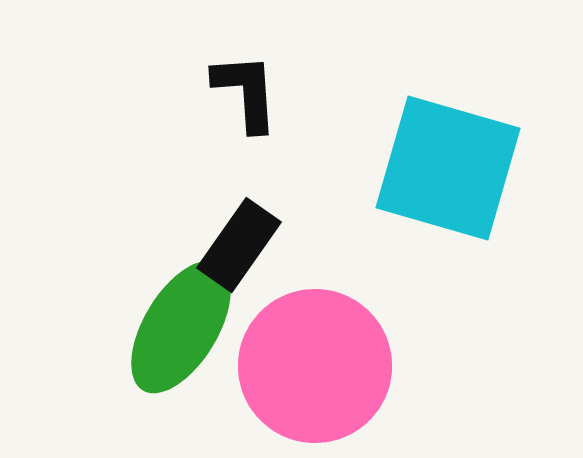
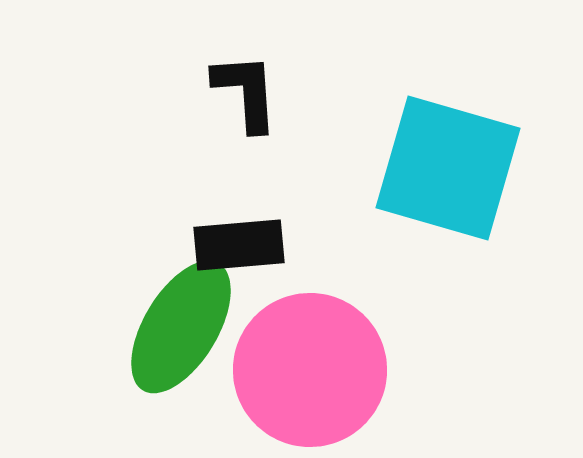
black rectangle: rotated 50 degrees clockwise
pink circle: moved 5 px left, 4 px down
